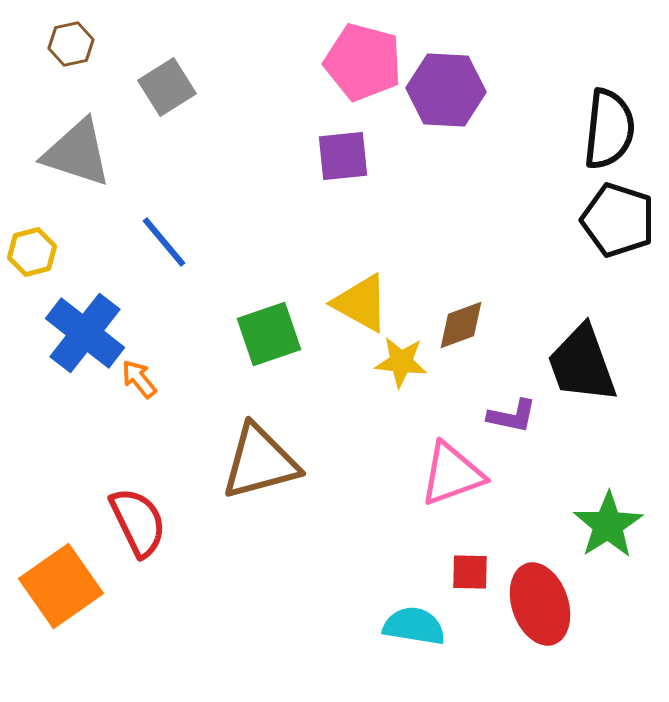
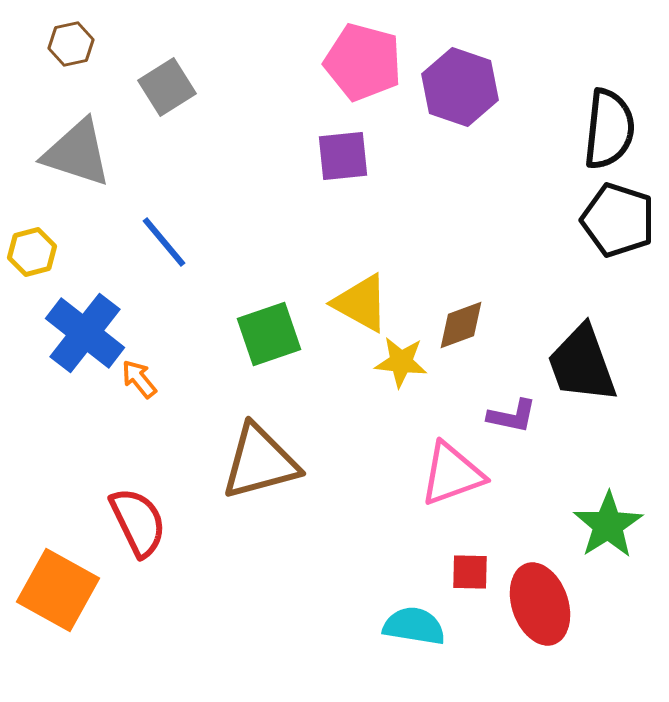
purple hexagon: moved 14 px right, 3 px up; rotated 16 degrees clockwise
orange square: moved 3 px left, 4 px down; rotated 26 degrees counterclockwise
